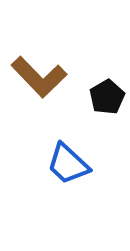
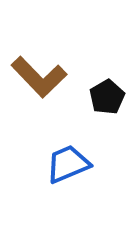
blue trapezoid: rotated 114 degrees clockwise
